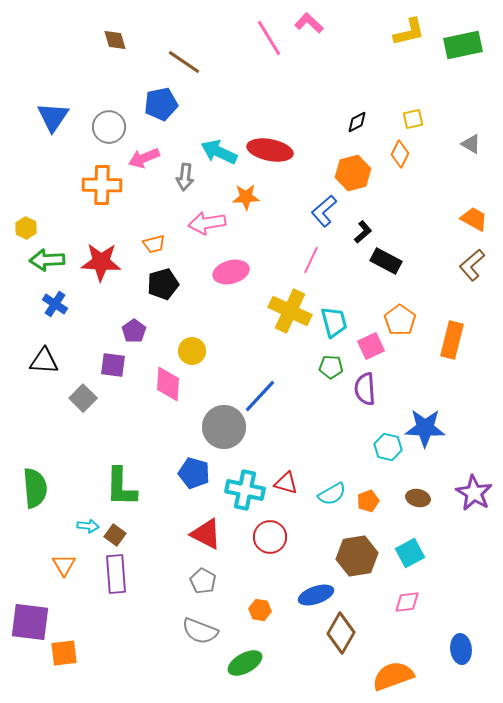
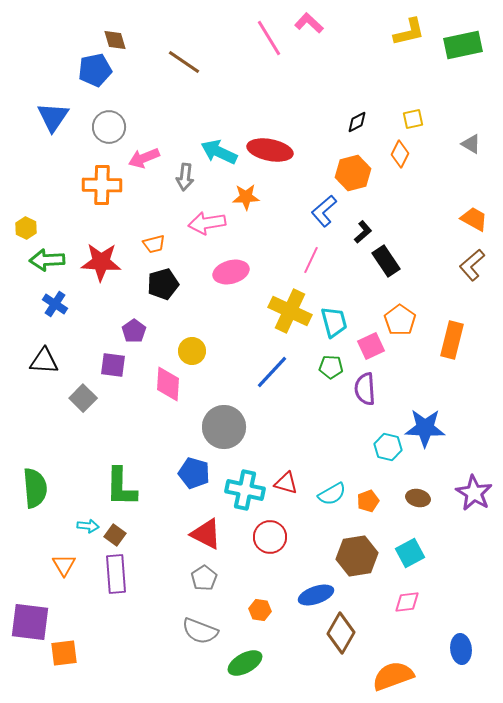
blue pentagon at (161, 104): moved 66 px left, 34 px up
black rectangle at (386, 261): rotated 28 degrees clockwise
blue line at (260, 396): moved 12 px right, 24 px up
gray pentagon at (203, 581): moved 1 px right, 3 px up; rotated 10 degrees clockwise
